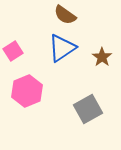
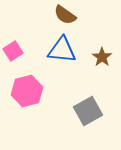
blue triangle: moved 2 px down; rotated 40 degrees clockwise
pink hexagon: rotated 8 degrees clockwise
gray square: moved 2 px down
